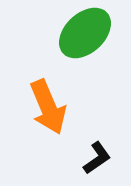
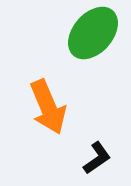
green ellipse: moved 8 px right; rotated 6 degrees counterclockwise
